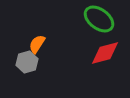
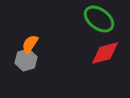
orange semicircle: moved 7 px left
gray hexagon: moved 1 px left, 2 px up
